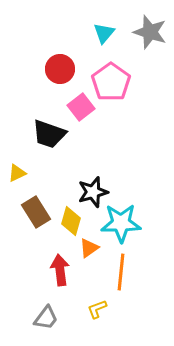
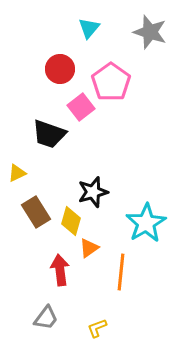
cyan triangle: moved 15 px left, 5 px up
cyan star: moved 25 px right; rotated 30 degrees counterclockwise
yellow L-shape: moved 19 px down
